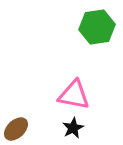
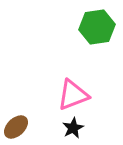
pink triangle: moved 1 px left; rotated 32 degrees counterclockwise
brown ellipse: moved 2 px up
